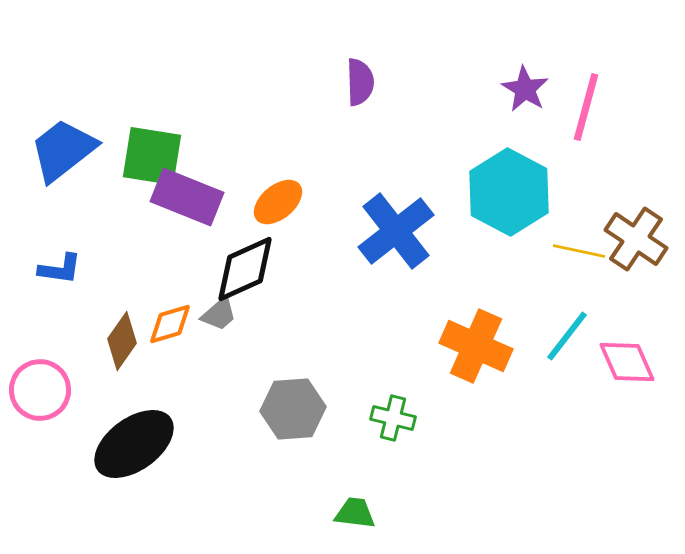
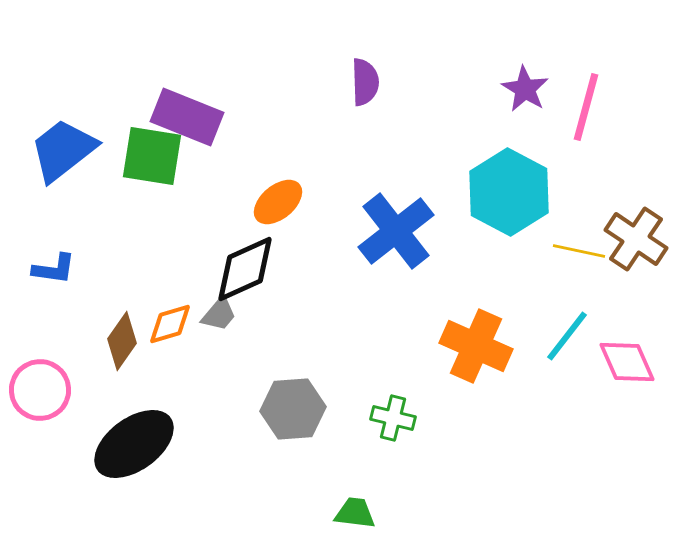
purple semicircle: moved 5 px right
purple rectangle: moved 80 px up
blue L-shape: moved 6 px left
gray trapezoid: rotated 9 degrees counterclockwise
